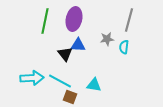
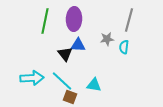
purple ellipse: rotated 10 degrees counterclockwise
cyan line: moved 2 px right; rotated 15 degrees clockwise
